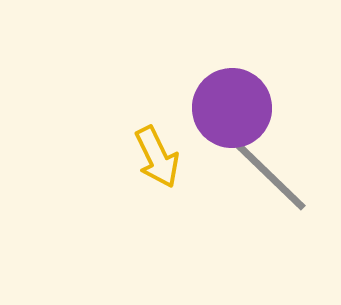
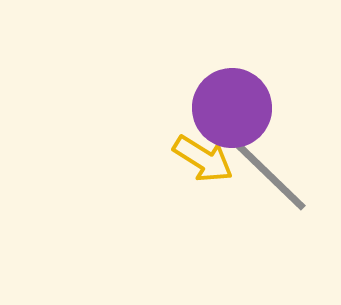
yellow arrow: moved 46 px right, 2 px down; rotated 32 degrees counterclockwise
